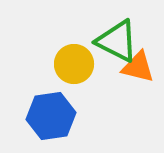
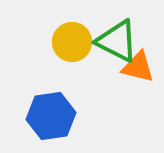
yellow circle: moved 2 px left, 22 px up
